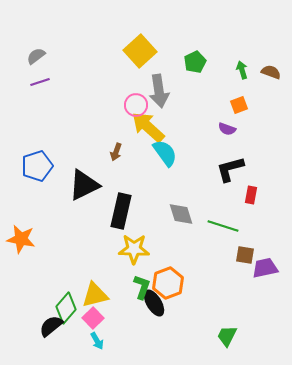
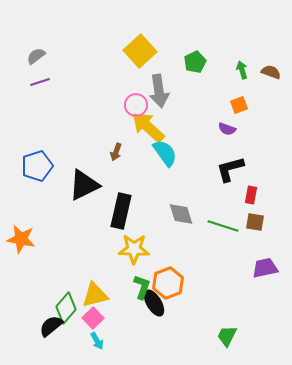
brown square: moved 10 px right, 33 px up
